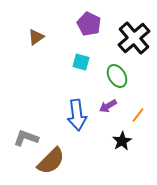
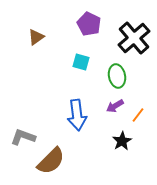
green ellipse: rotated 20 degrees clockwise
purple arrow: moved 7 px right
gray L-shape: moved 3 px left, 1 px up
